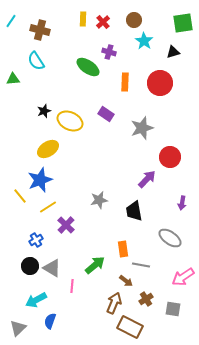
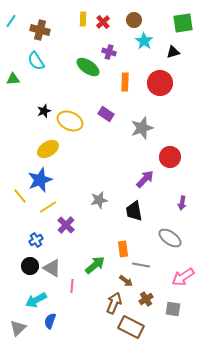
purple arrow at (147, 179): moved 2 px left
brown rectangle at (130, 327): moved 1 px right
